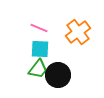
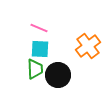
orange cross: moved 10 px right, 14 px down
green trapezoid: moved 3 px left; rotated 40 degrees counterclockwise
